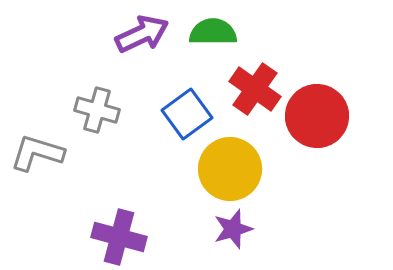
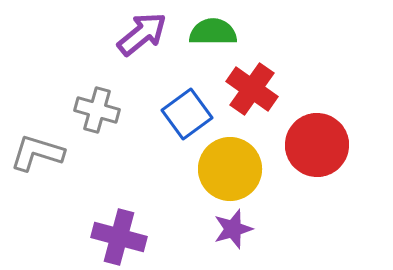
purple arrow: rotated 14 degrees counterclockwise
red cross: moved 3 px left
red circle: moved 29 px down
